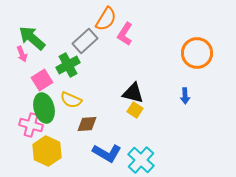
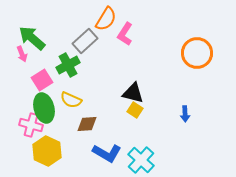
blue arrow: moved 18 px down
